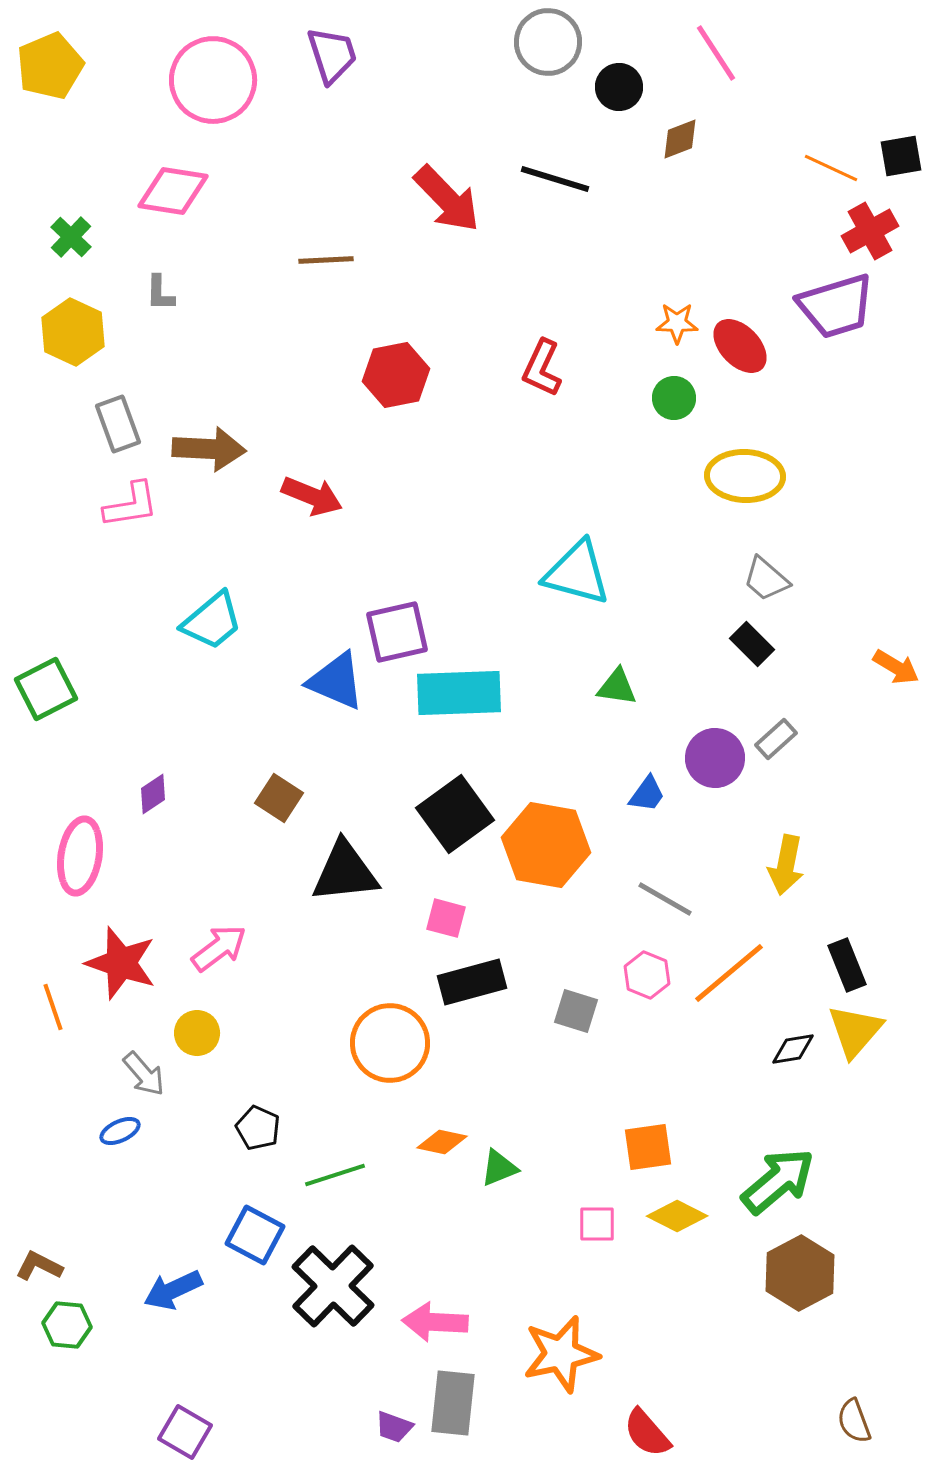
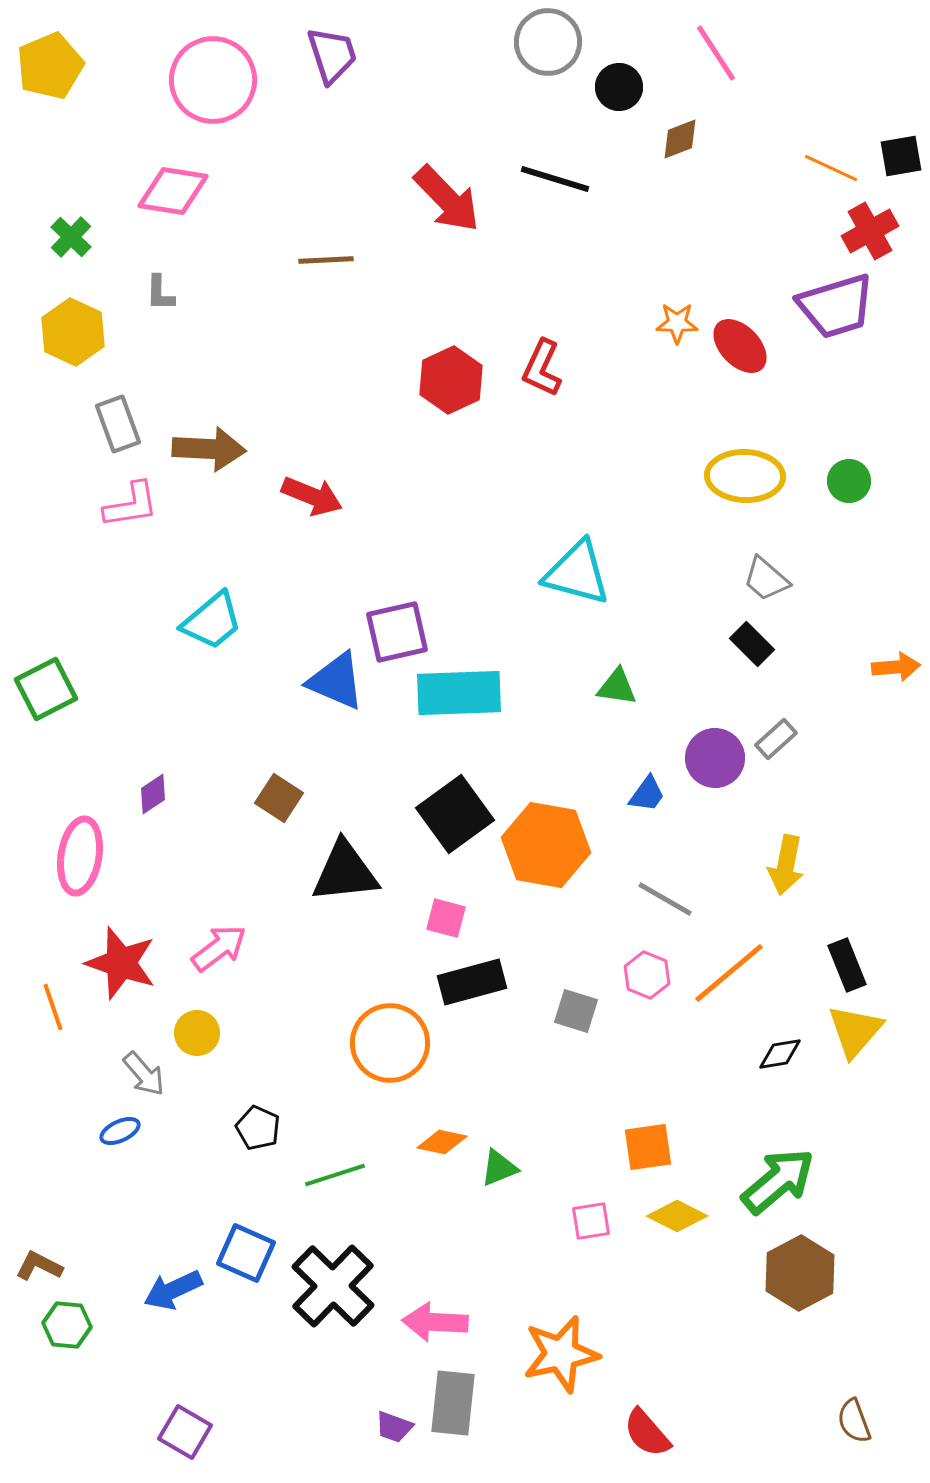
red hexagon at (396, 375): moved 55 px right, 5 px down; rotated 14 degrees counterclockwise
green circle at (674, 398): moved 175 px right, 83 px down
orange arrow at (896, 667): rotated 36 degrees counterclockwise
black diamond at (793, 1049): moved 13 px left, 5 px down
pink square at (597, 1224): moved 6 px left, 3 px up; rotated 9 degrees counterclockwise
blue square at (255, 1235): moved 9 px left, 18 px down; rotated 4 degrees counterclockwise
